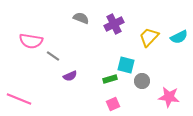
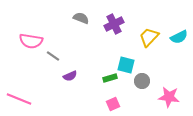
green rectangle: moved 1 px up
